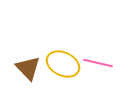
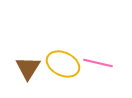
brown triangle: rotated 16 degrees clockwise
